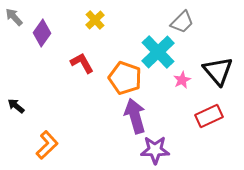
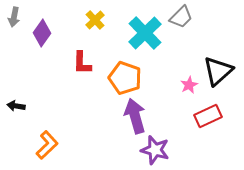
gray arrow: rotated 126 degrees counterclockwise
gray trapezoid: moved 1 px left, 5 px up
cyan cross: moved 13 px left, 19 px up
red L-shape: rotated 150 degrees counterclockwise
black triangle: rotated 28 degrees clockwise
pink star: moved 7 px right, 5 px down
black arrow: rotated 30 degrees counterclockwise
red rectangle: moved 1 px left
purple star: rotated 16 degrees clockwise
